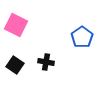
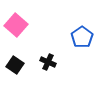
pink square: rotated 15 degrees clockwise
black cross: moved 2 px right; rotated 14 degrees clockwise
